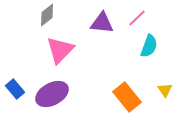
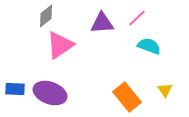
gray diamond: moved 1 px left, 1 px down
purple triangle: rotated 10 degrees counterclockwise
cyan semicircle: rotated 90 degrees counterclockwise
pink triangle: moved 5 px up; rotated 12 degrees clockwise
blue rectangle: rotated 48 degrees counterclockwise
purple ellipse: moved 2 px left, 1 px up; rotated 48 degrees clockwise
